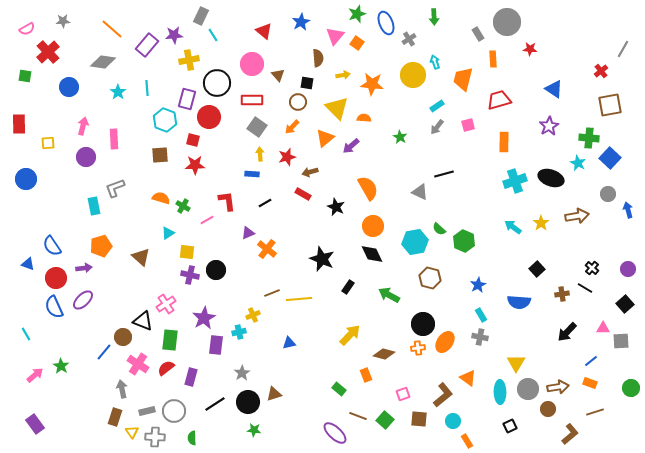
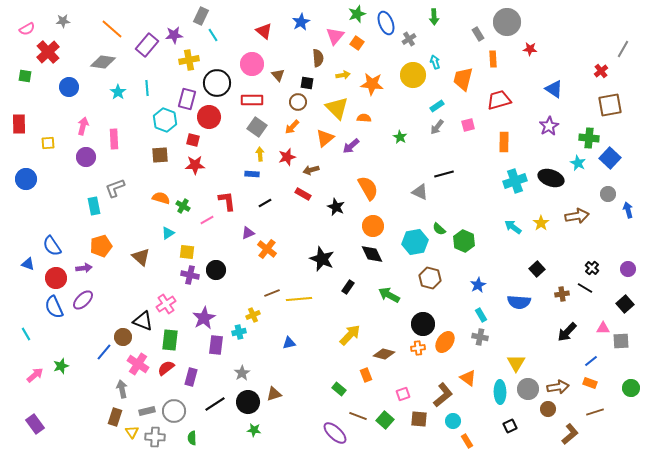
brown arrow at (310, 172): moved 1 px right, 2 px up
green star at (61, 366): rotated 21 degrees clockwise
